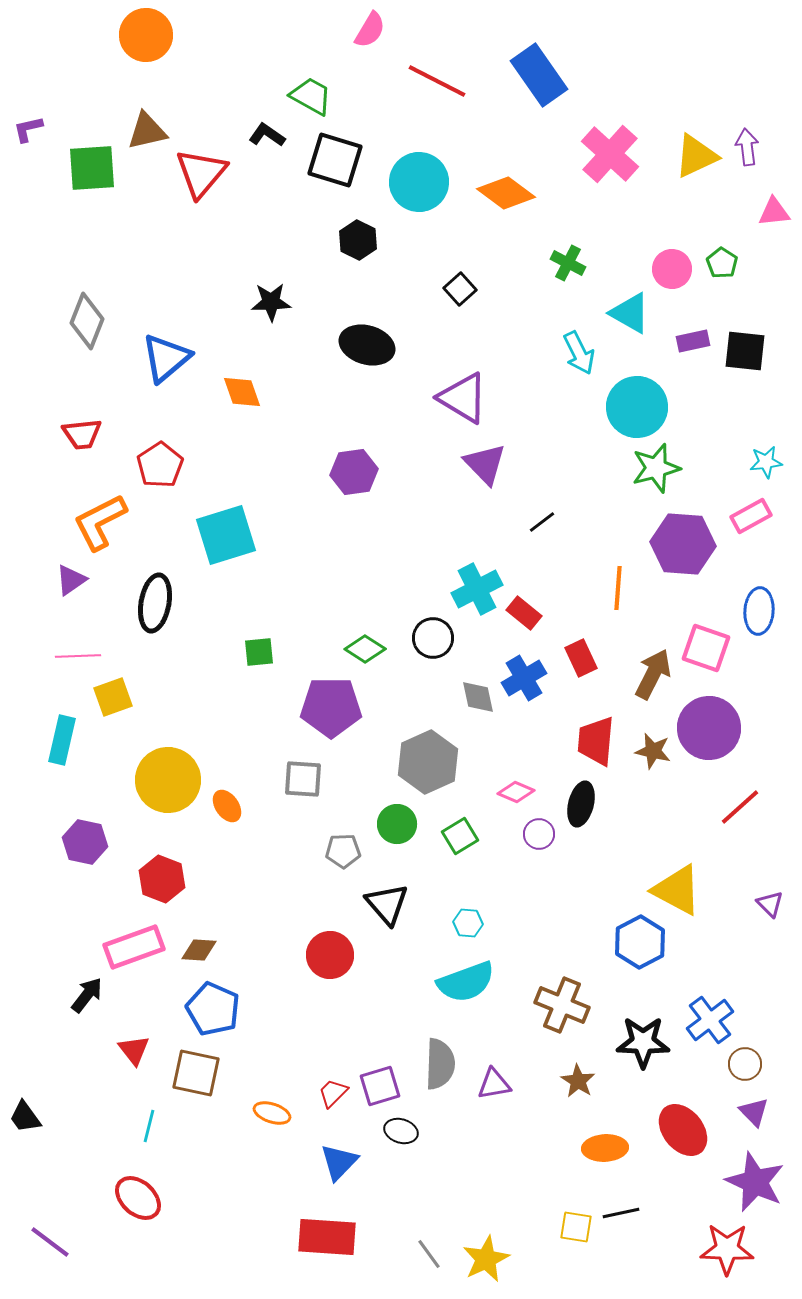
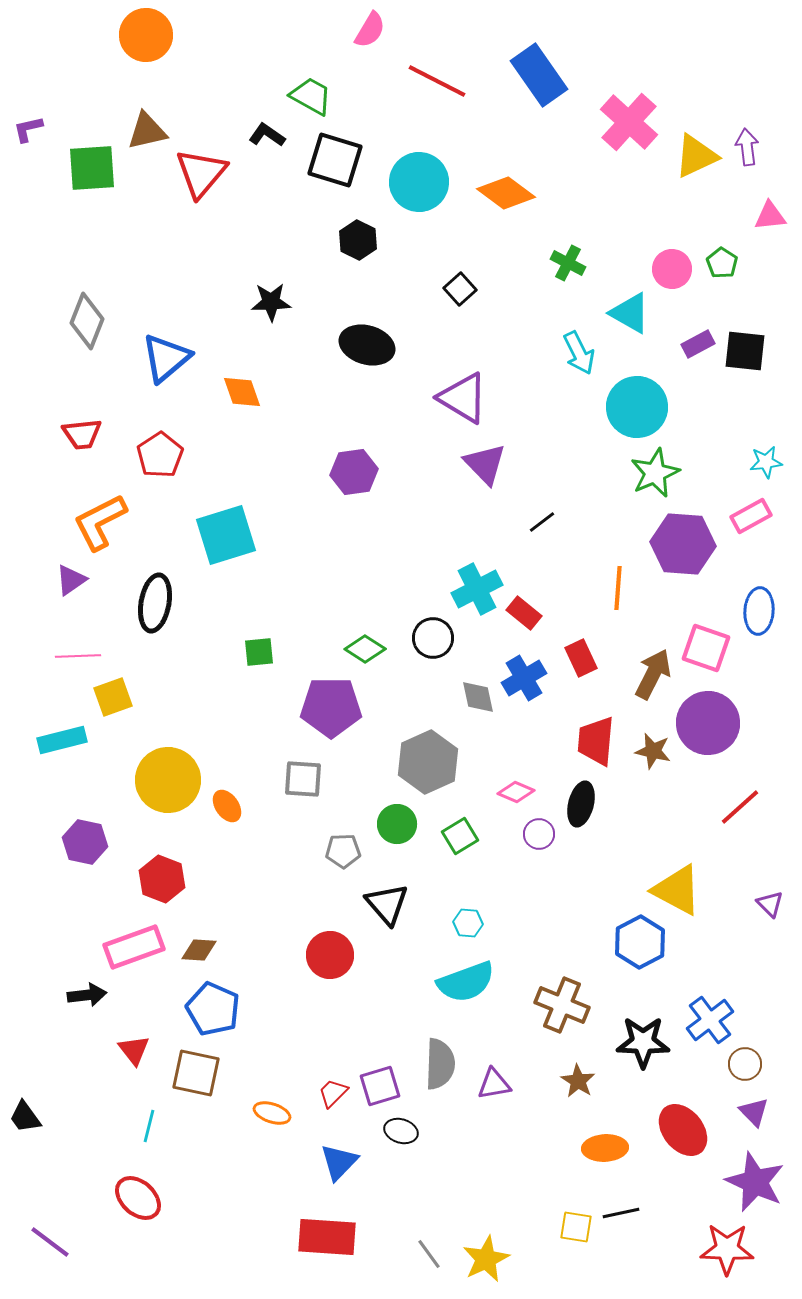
pink cross at (610, 154): moved 19 px right, 32 px up
pink triangle at (774, 212): moved 4 px left, 4 px down
purple rectangle at (693, 341): moved 5 px right, 3 px down; rotated 16 degrees counterclockwise
red pentagon at (160, 465): moved 10 px up
green star at (656, 468): moved 1 px left, 5 px down; rotated 9 degrees counterclockwise
purple circle at (709, 728): moved 1 px left, 5 px up
cyan rectangle at (62, 740): rotated 63 degrees clockwise
black arrow at (87, 995): rotated 45 degrees clockwise
